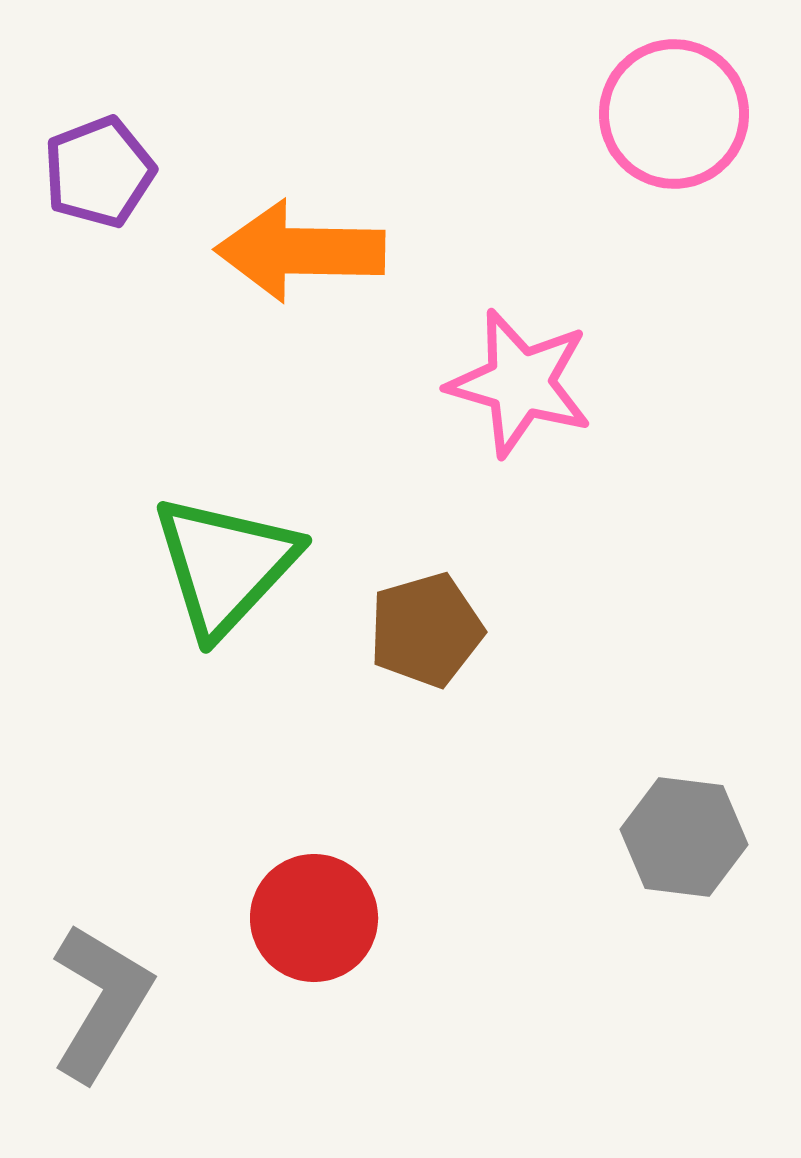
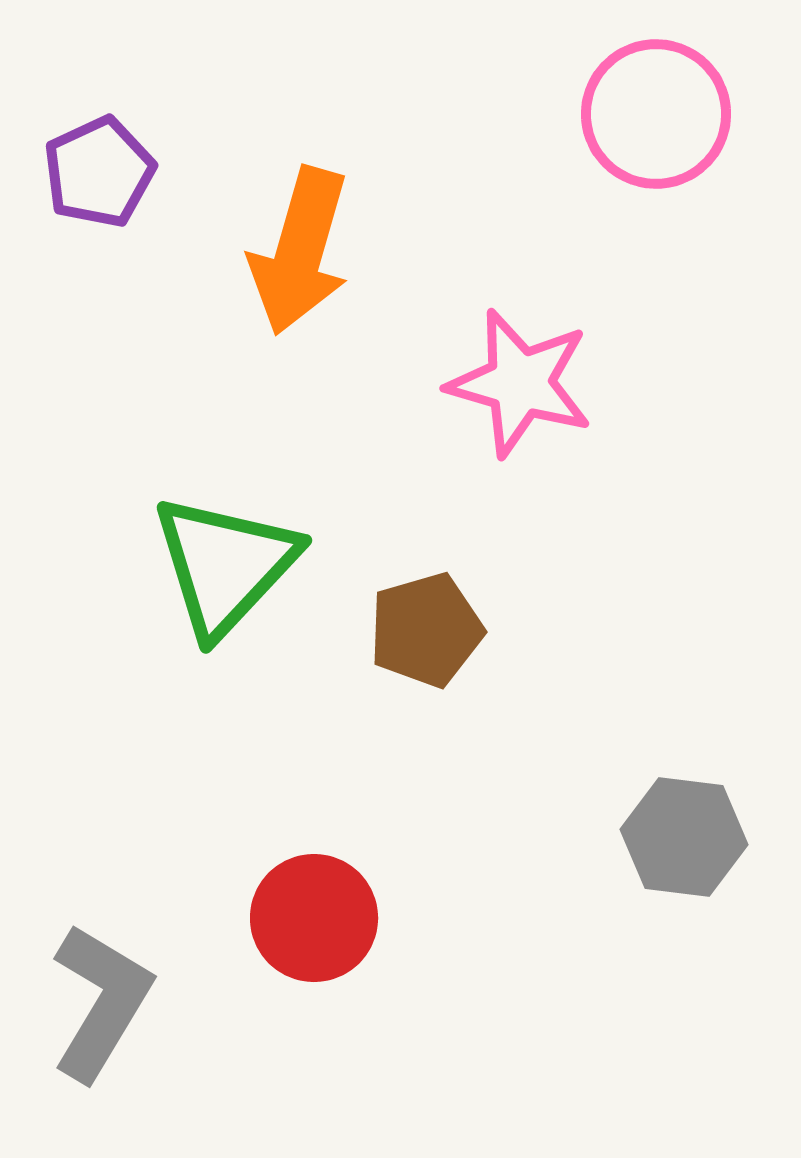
pink circle: moved 18 px left
purple pentagon: rotated 4 degrees counterclockwise
orange arrow: rotated 75 degrees counterclockwise
